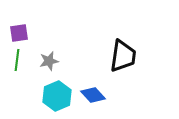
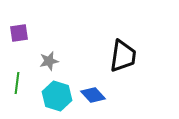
green line: moved 23 px down
cyan hexagon: rotated 20 degrees counterclockwise
